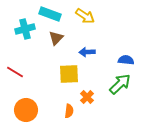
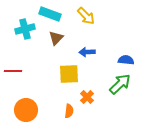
yellow arrow: moved 1 px right; rotated 12 degrees clockwise
red line: moved 2 px left, 1 px up; rotated 30 degrees counterclockwise
